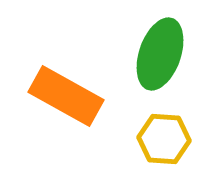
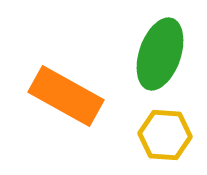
yellow hexagon: moved 1 px right, 4 px up
